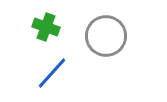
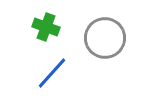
gray circle: moved 1 px left, 2 px down
